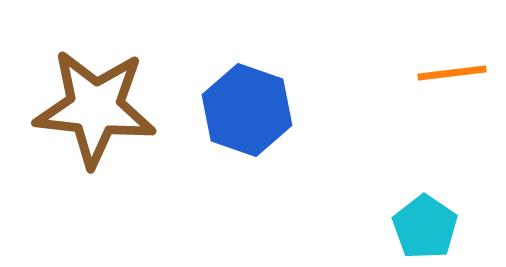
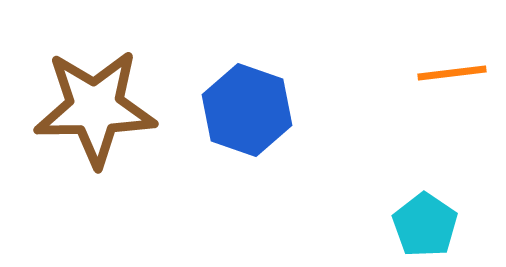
brown star: rotated 7 degrees counterclockwise
cyan pentagon: moved 2 px up
